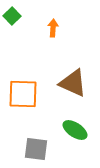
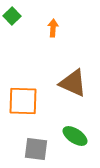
orange square: moved 7 px down
green ellipse: moved 6 px down
